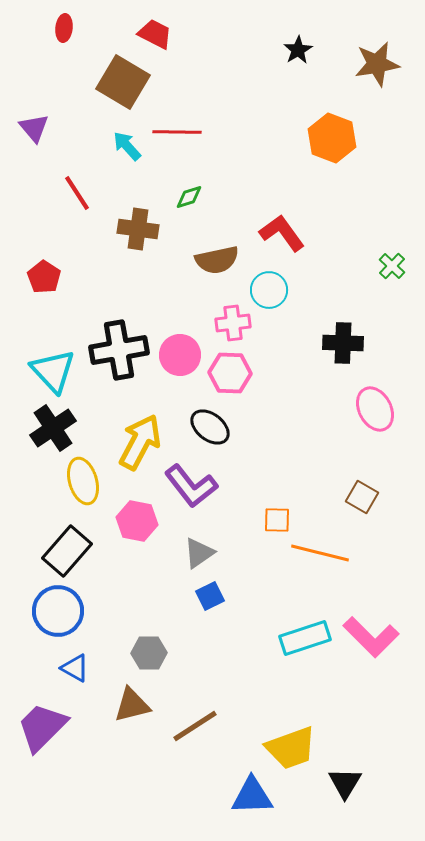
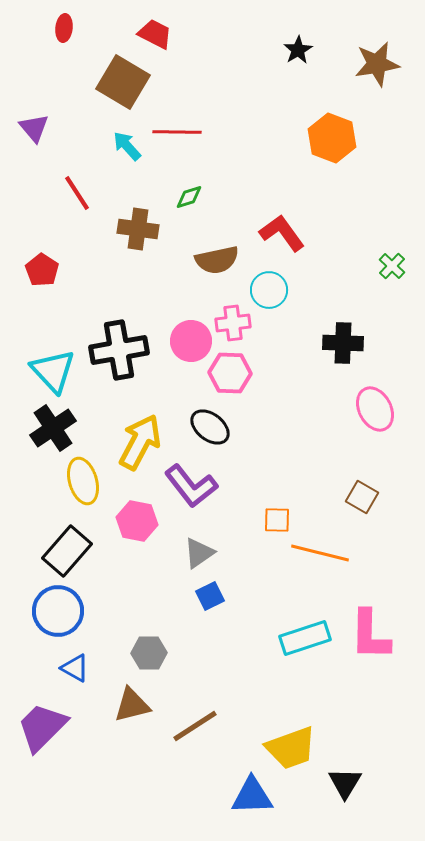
red pentagon at (44, 277): moved 2 px left, 7 px up
pink circle at (180, 355): moved 11 px right, 14 px up
pink L-shape at (371, 637): moved 1 px left, 2 px up; rotated 46 degrees clockwise
